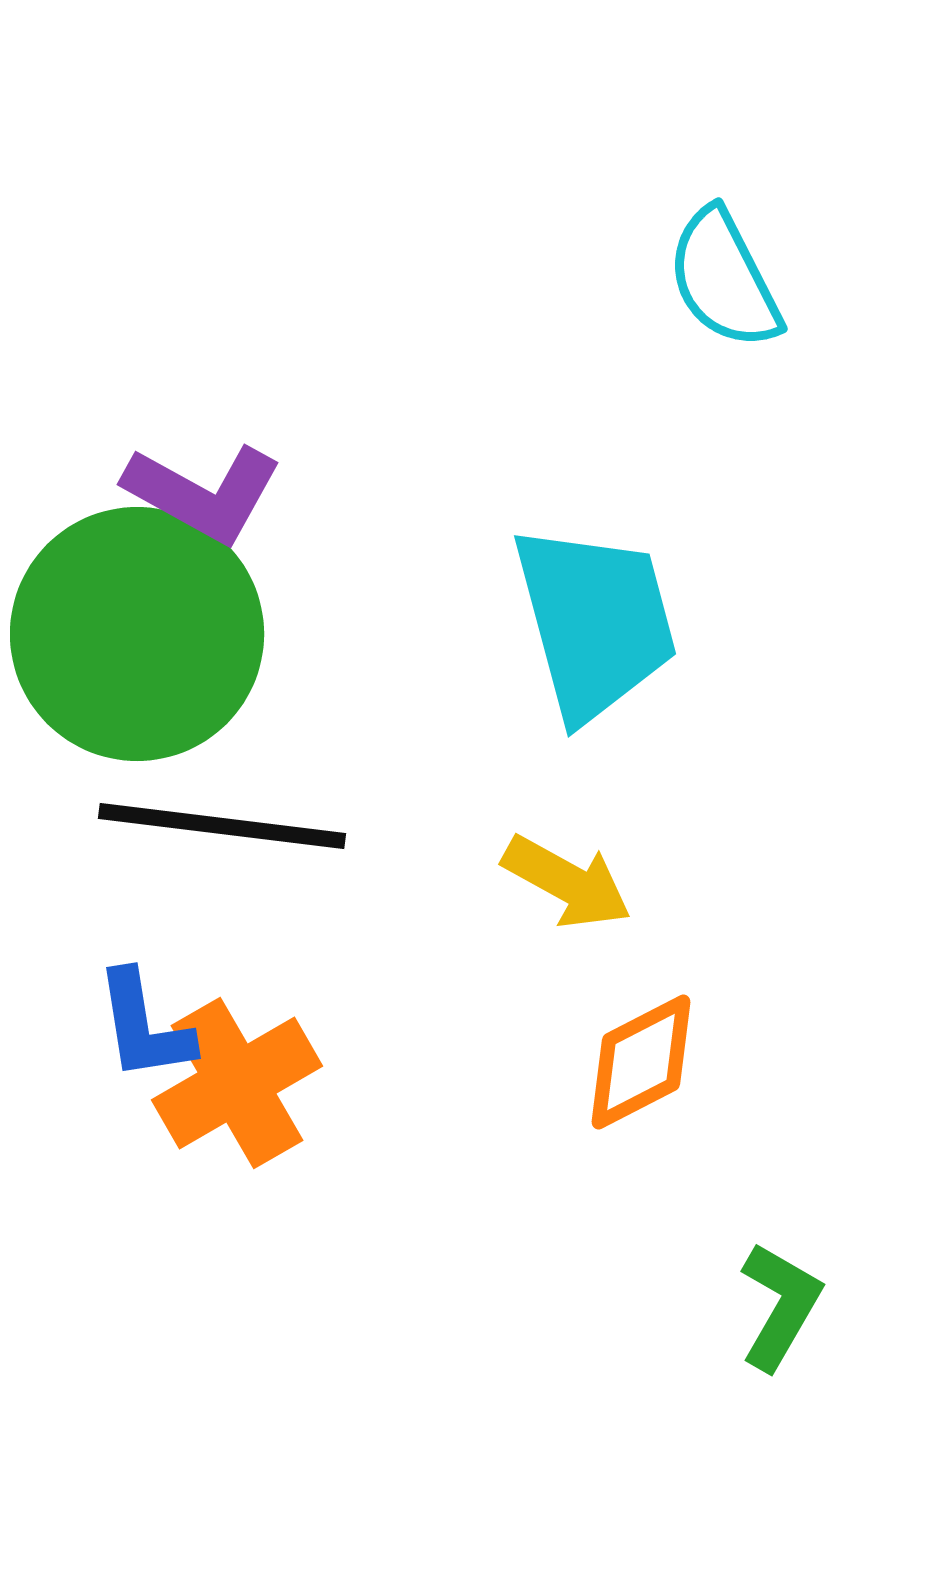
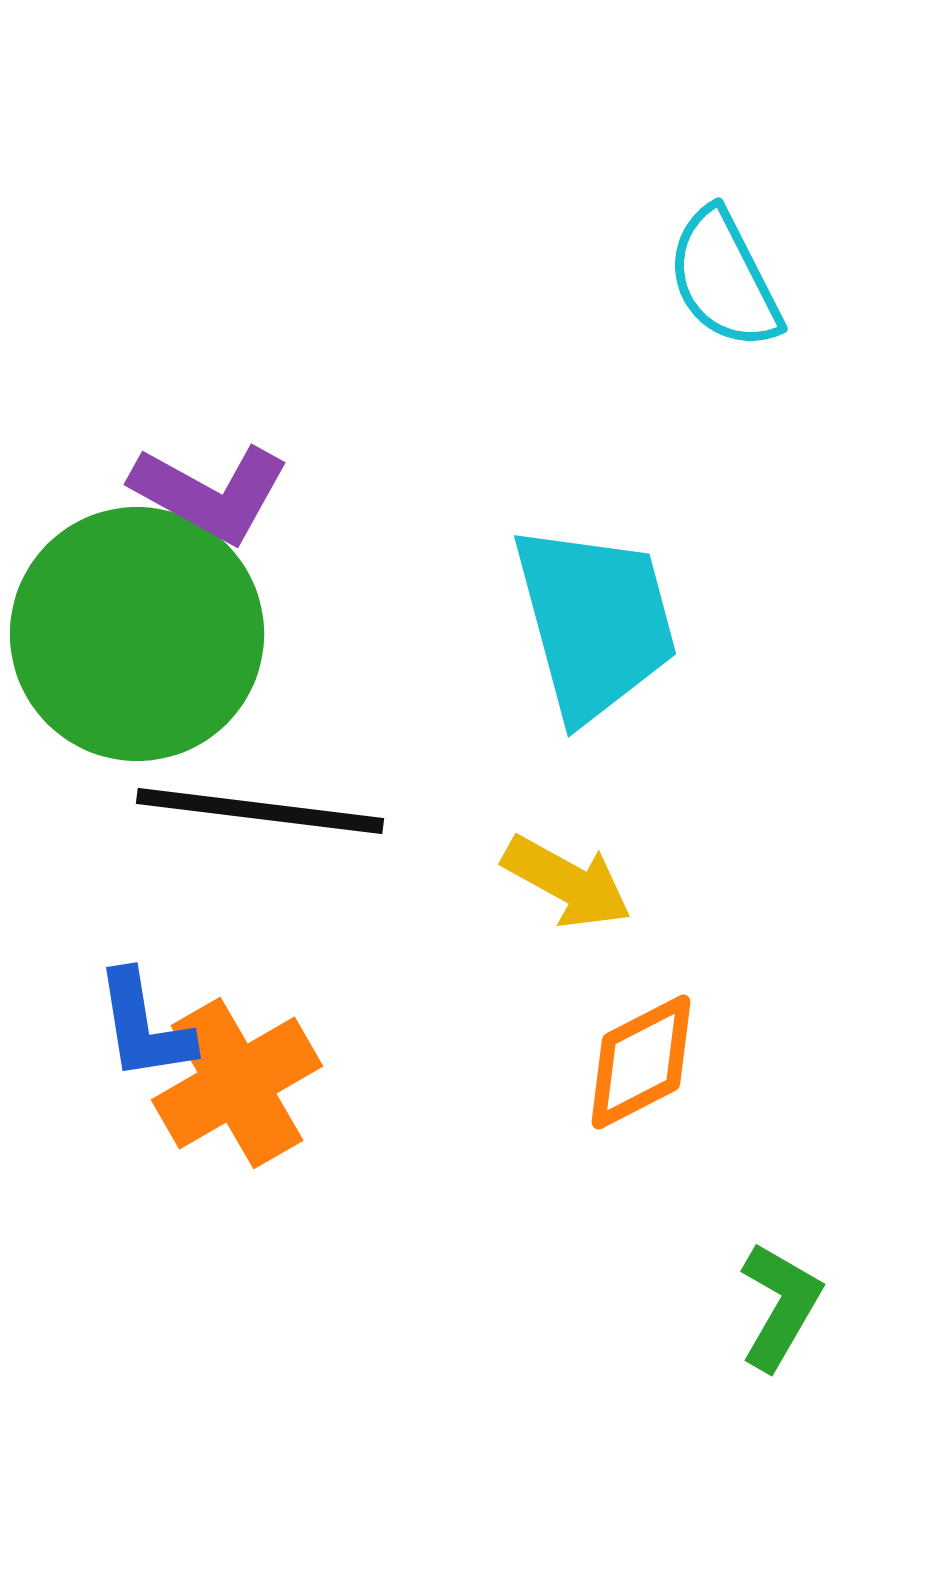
purple L-shape: moved 7 px right
black line: moved 38 px right, 15 px up
